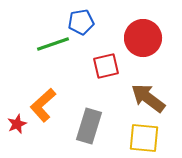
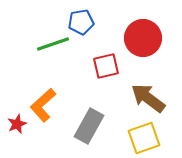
gray rectangle: rotated 12 degrees clockwise
yellow square: rotated 24 degrees counterclockwise
